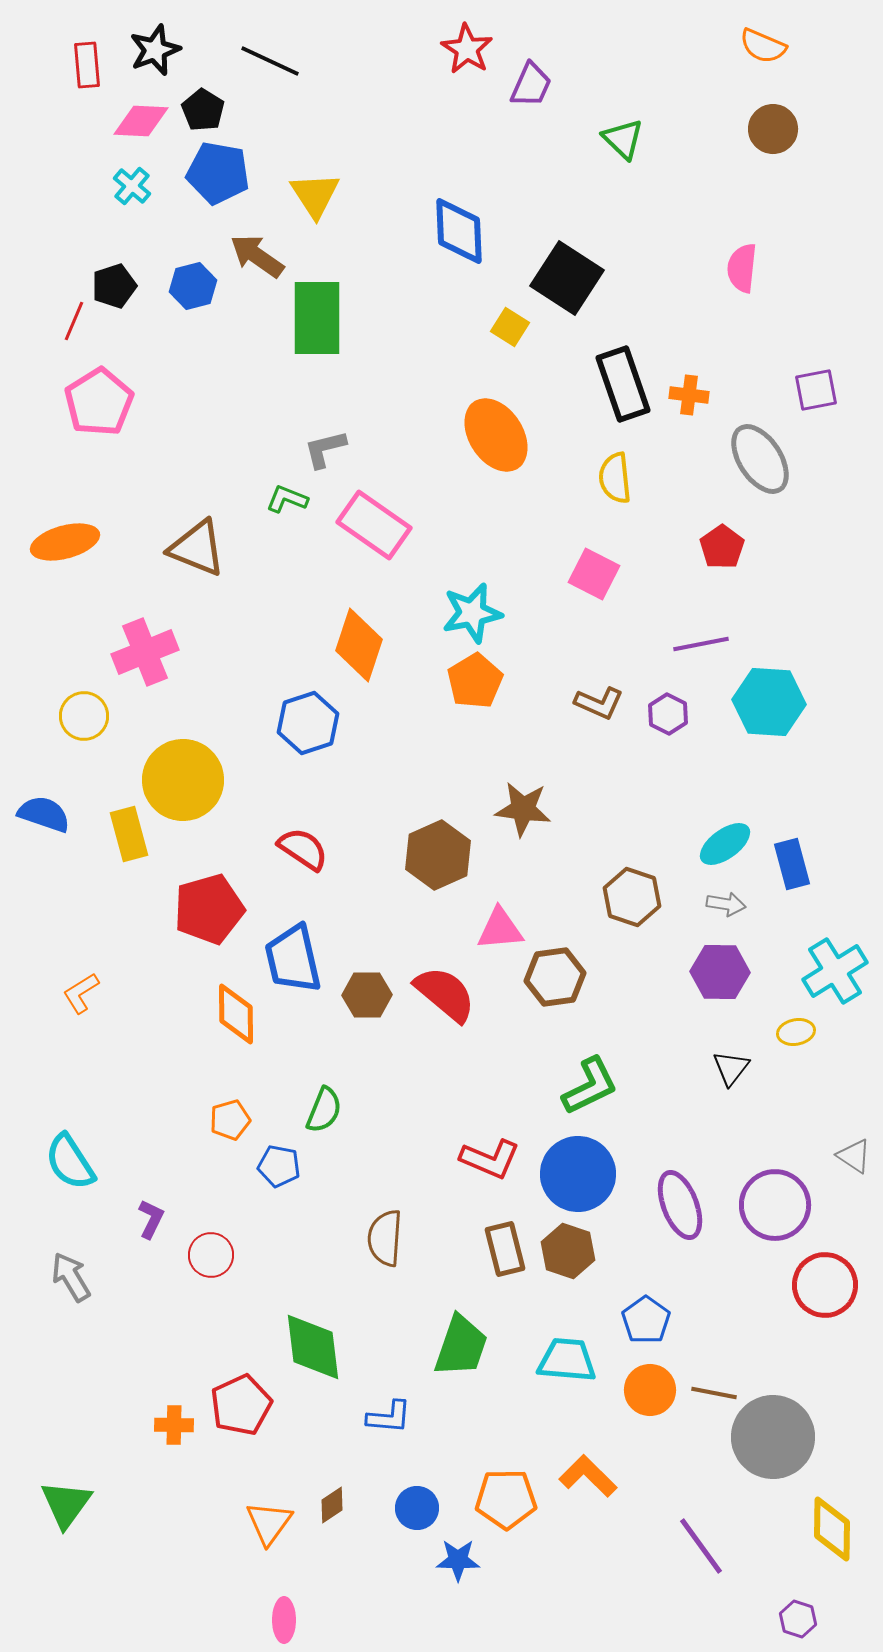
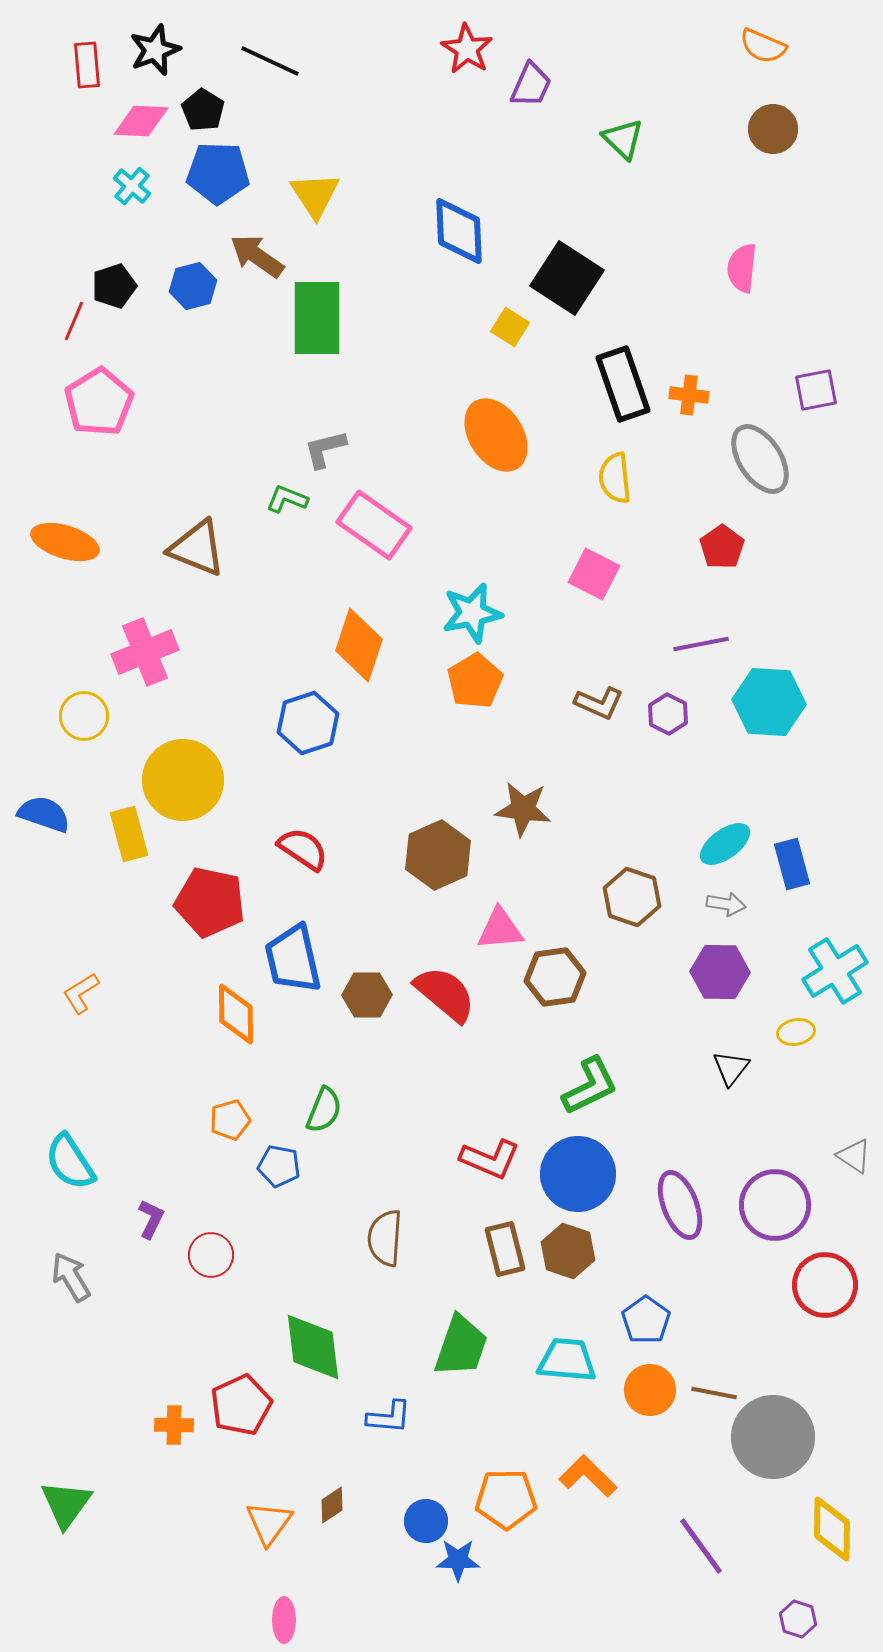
blue pentagon at (218, 173): rotated 8 degrees counterclockwise
orange ellipse at (65, 542): rotated 32 degrees clockwise
red pentagon at (209, 909): moved 1 px right, 7 px up; rotated 28 degrees clockwise
blue circle at (417, 1508): moved 9 px right, 13 px down
